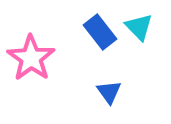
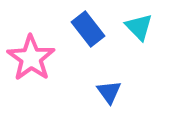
blue rectangle: moved 12 px left, 3 px up
